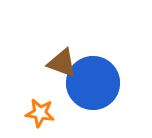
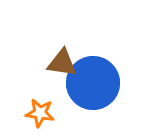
brown triangle: rotated 12 degrees counterclockwise
